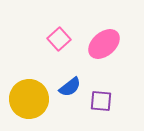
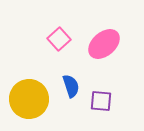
blue semicircle: moved 1 px right, 1 px up; rotated 70 degrees counterclockwise
